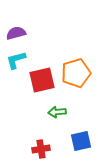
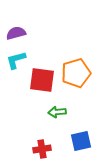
red square: rotated 20 degrees clockwise
red cross: moved 1 px right
